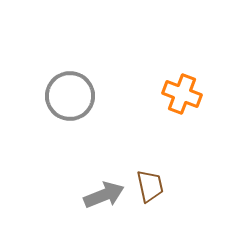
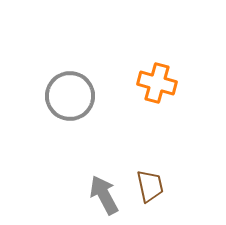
orange cross: moved 25 px left, 11 px up; rotated 6 degrees counterclockwise
gray arrow: rotated 96 degrees counterclockwise
